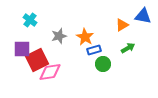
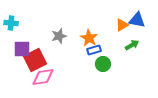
blue triangle: moved 6 px left, 4 px down
cyan cross: moved 19 px left, 3 px down; rotated 32 degrees counterclockwise
orange star: moved 4 px right, 1 px down
green arrow: moved 4 px right, 3 px up
red square: moved 2 px left
pink diamond: moved 7 px left, 5 px down
